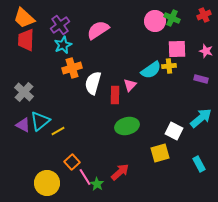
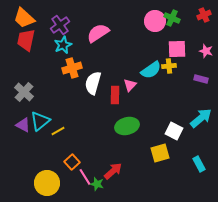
pink semicircle: moved 3 px down
red trapezoid: rotated 10 degrees clockwise
red arrow: moved 7 px left, 1 px up
green star: rotated 16 degrees counterclockwise
